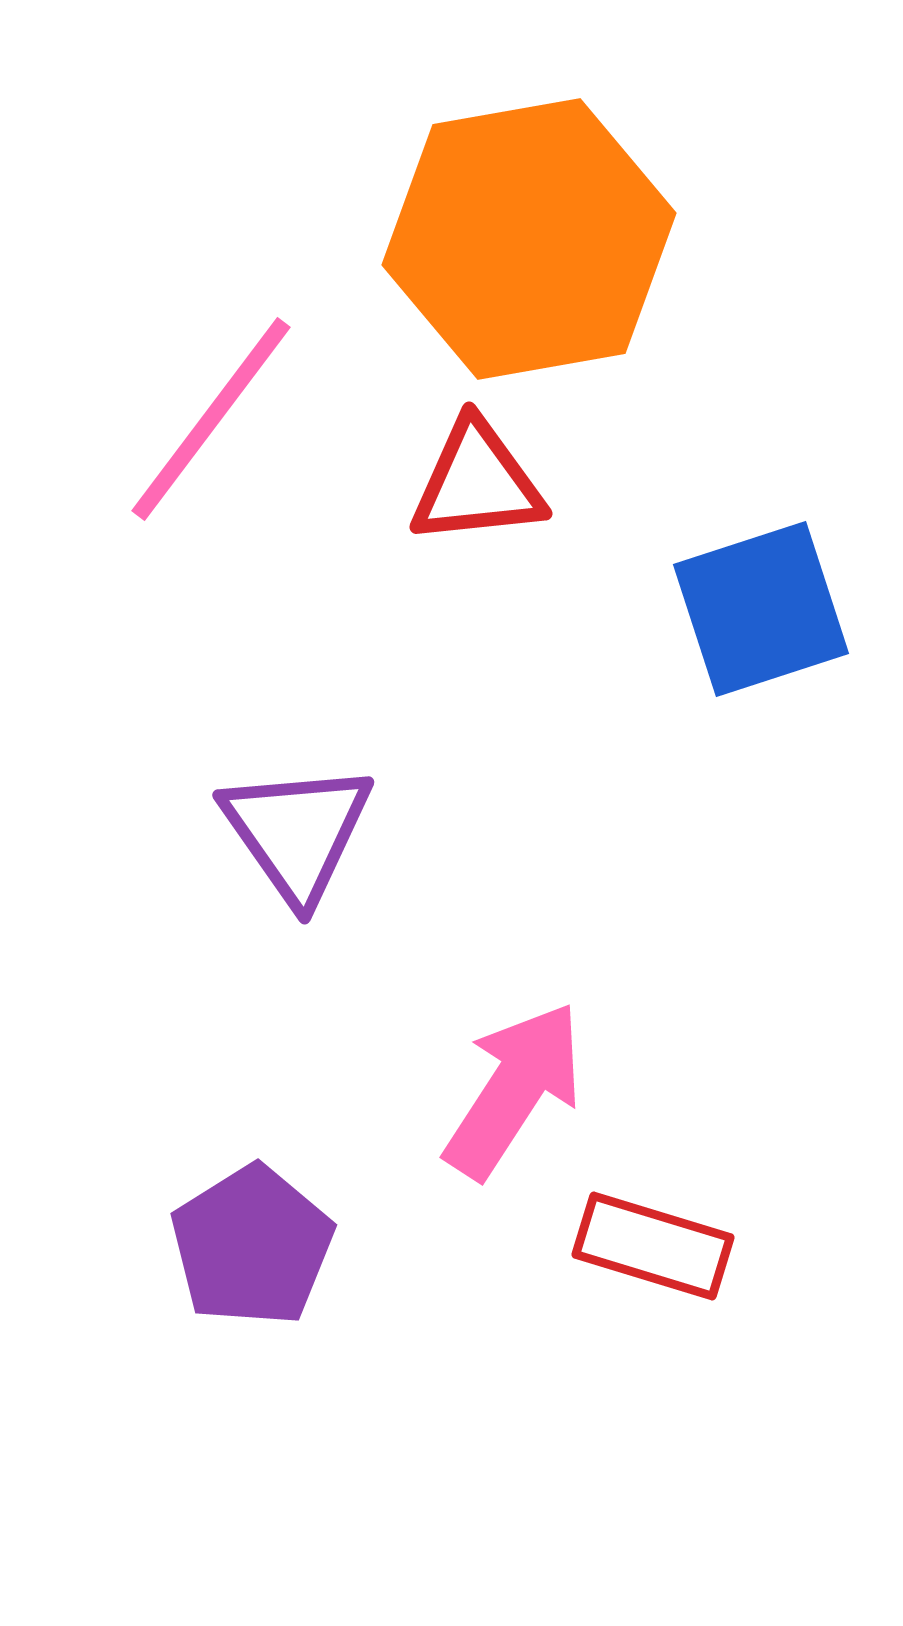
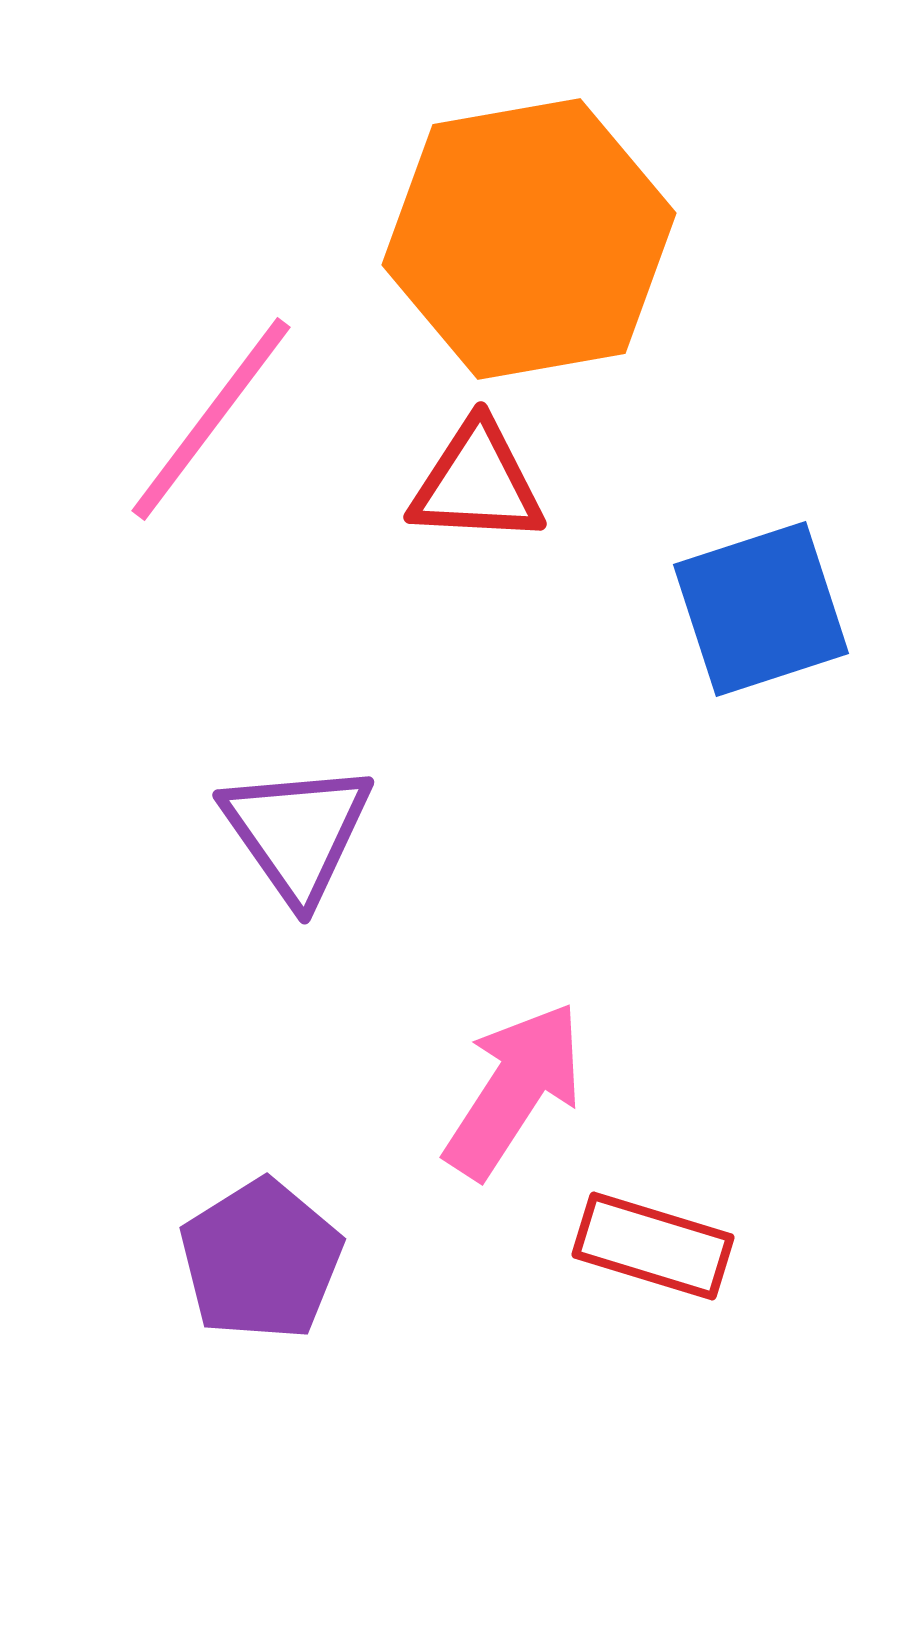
red triangle: rotated 9 degrees clockwise
purple pentagon: moved 9 px right, 14 px down
